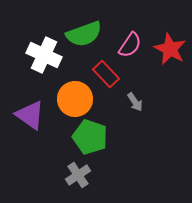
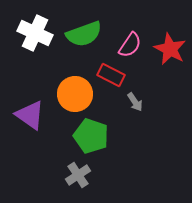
white cross: moved 9 px left, 22 px up
red rectangle: moved 5 px right, 1 px down; rotated 20 degrees counterclockwise
orange circle: moved 5 px up
green pentagon: moved 1 px right, 1 px up
